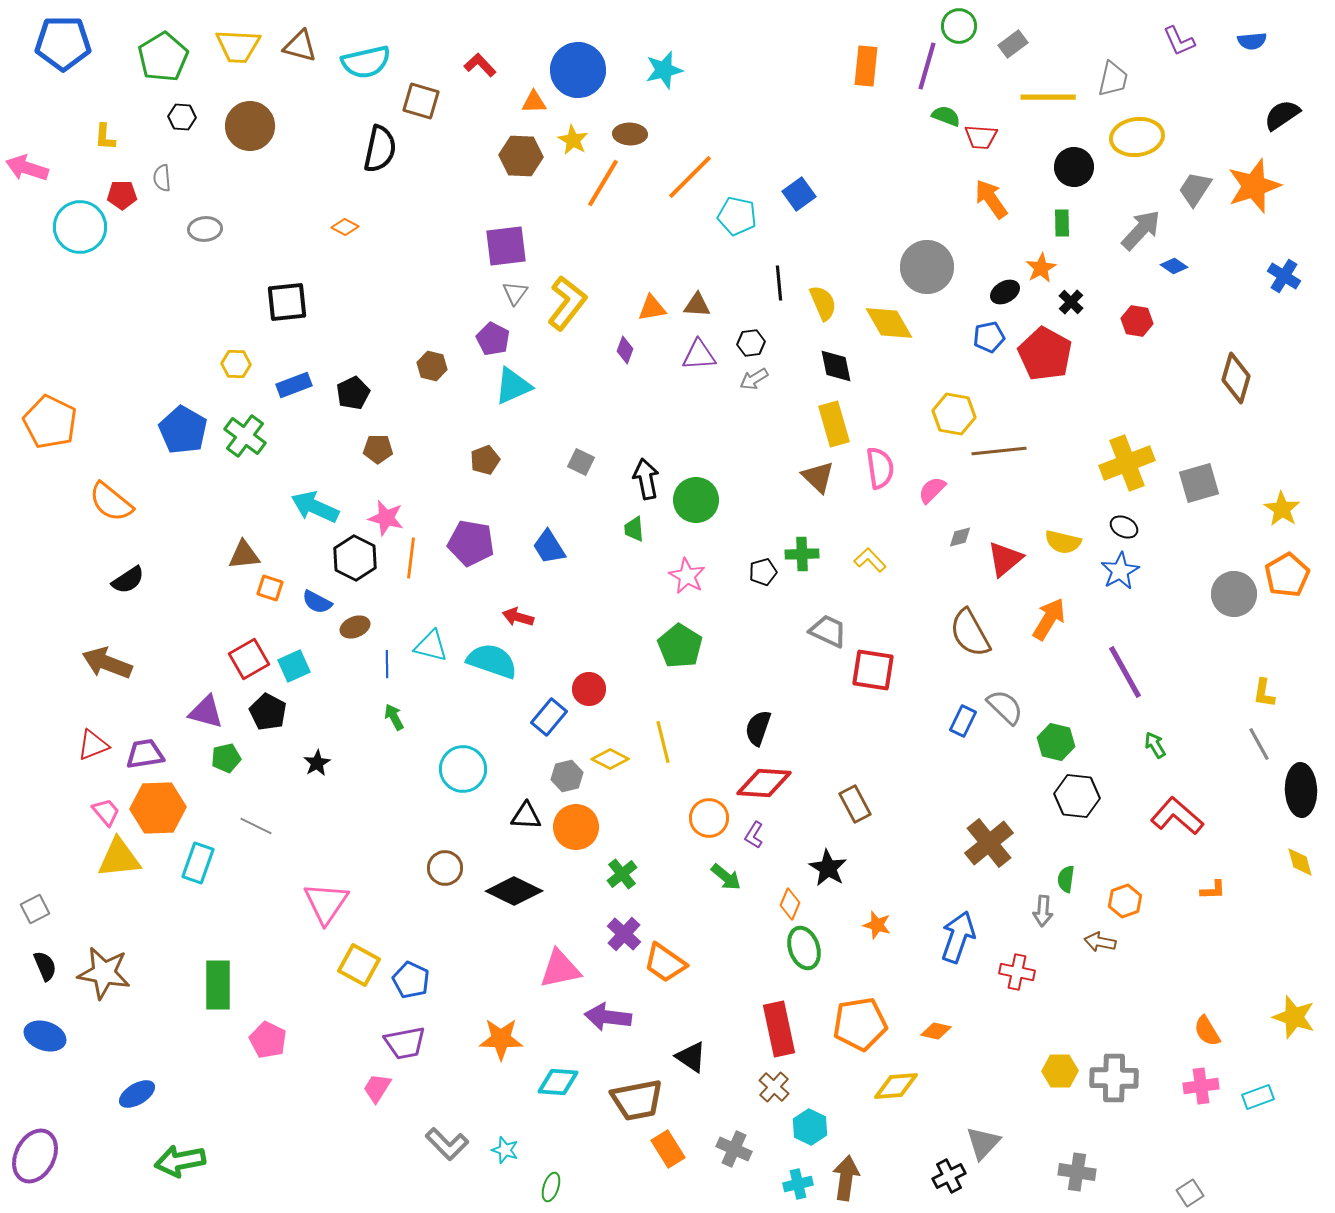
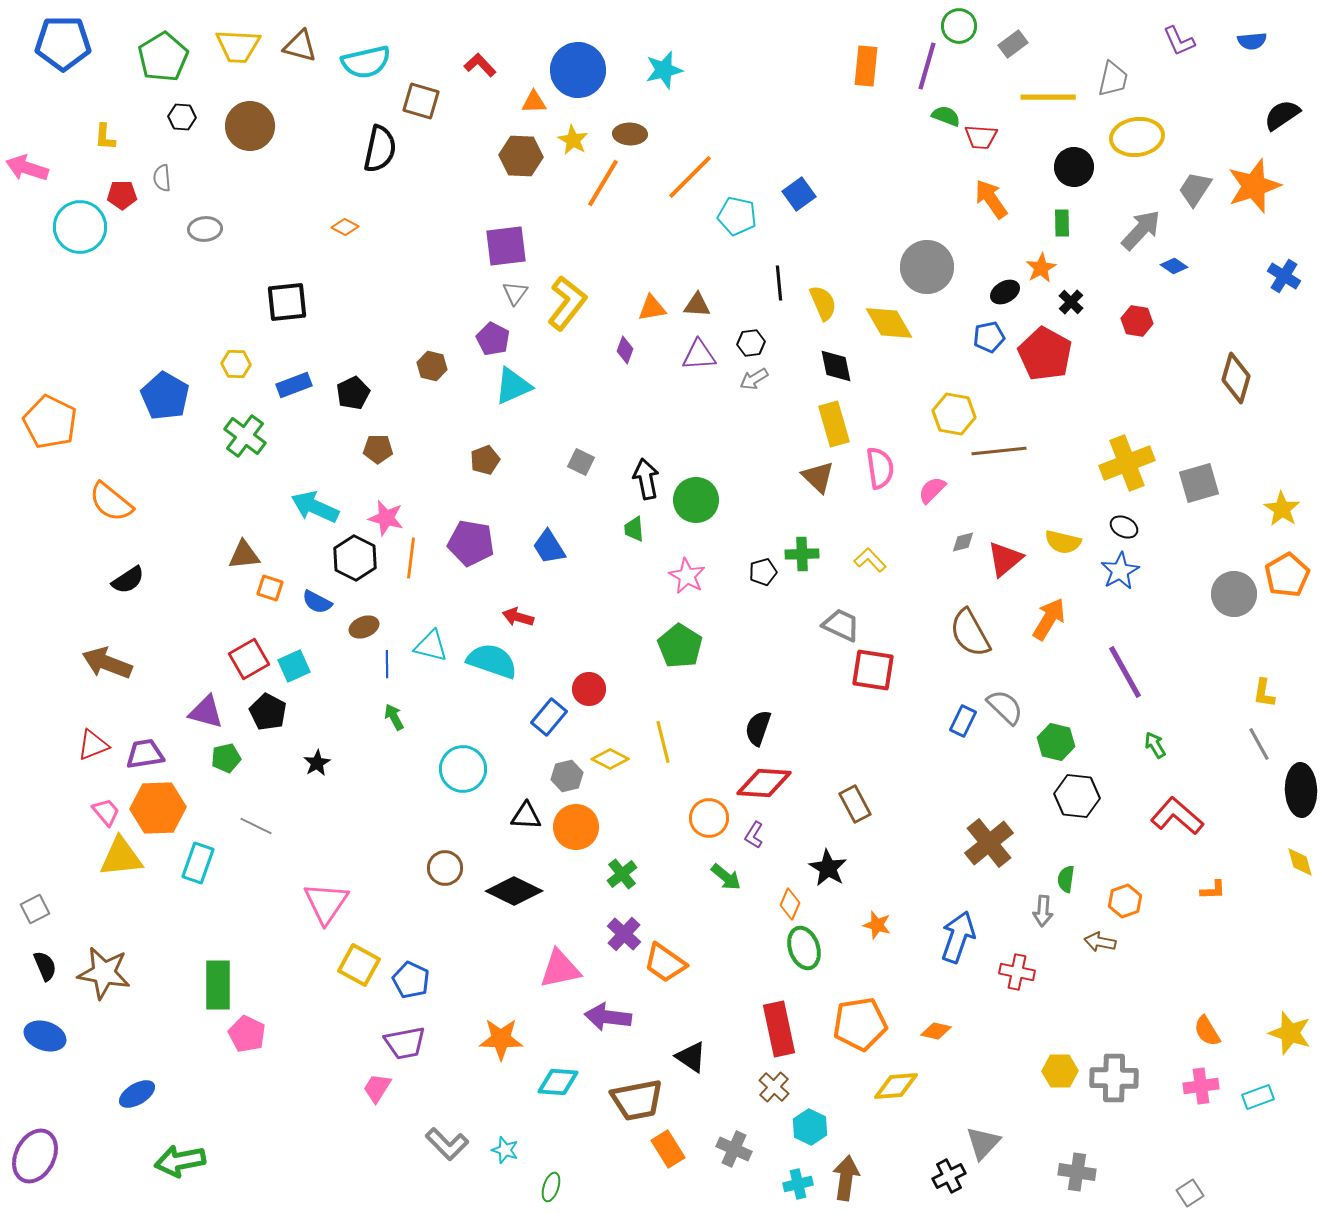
blue pentagon at (183, 430): moved 18 px left, 34 px up
gray diamond at (960, 537): moved 3 px right, 5 px down
brown ellipse at (355, 627): moved 9 px right
gray trapezoid at (828, 631): moved 13 px right, 6 px up
yellow triangle at (119, 858): moved 2 px right, 1 px up
yellow star at (1294, 1017): moved 4 px left, 16 px down
pink pentagon at (268, 1040): moved 21 px left, 6 px up
